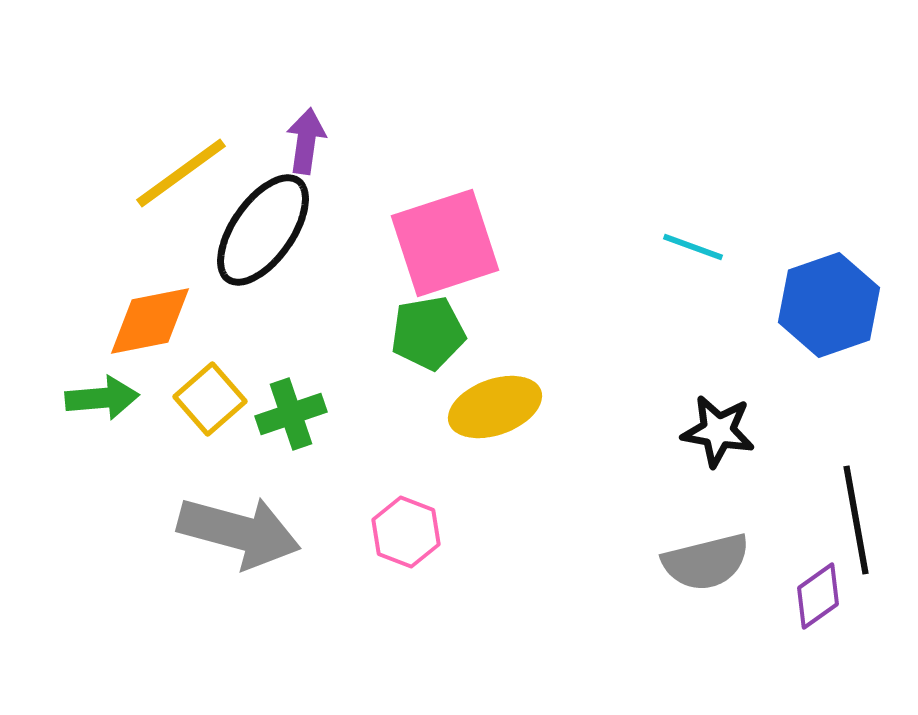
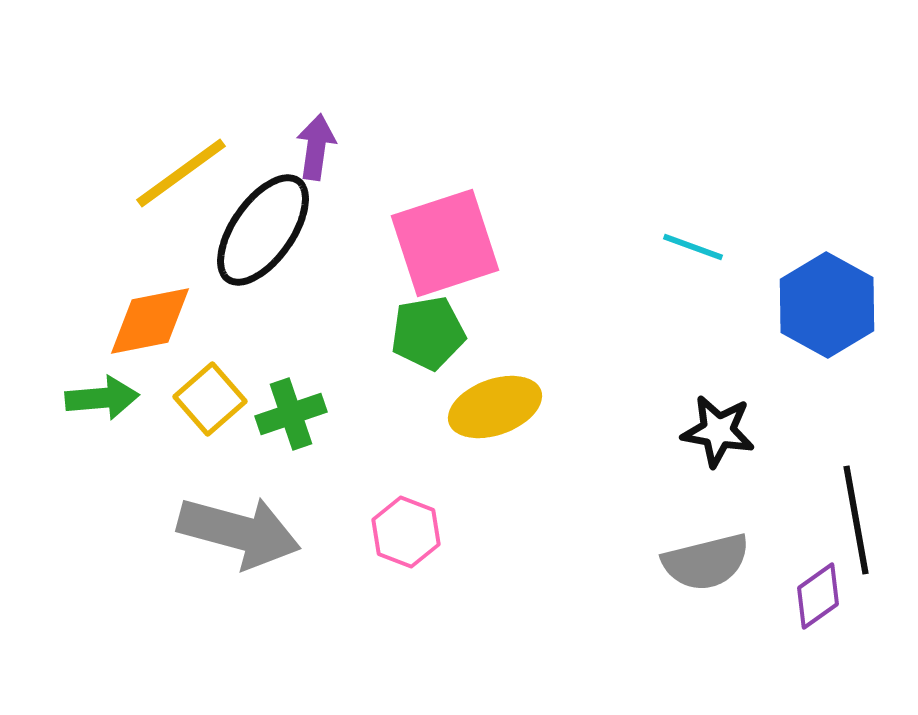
purple arrow: moved 10 px right, 6 px down
blue hexagon: moved 2 px left; rotated 12 degrees counterclockwise
